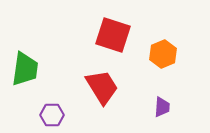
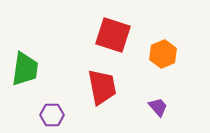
red trapezoid: rotated 21 degrees clockwise
purple trapezoid: moved 4 px left; rotated 45 degrees counterclockwise
